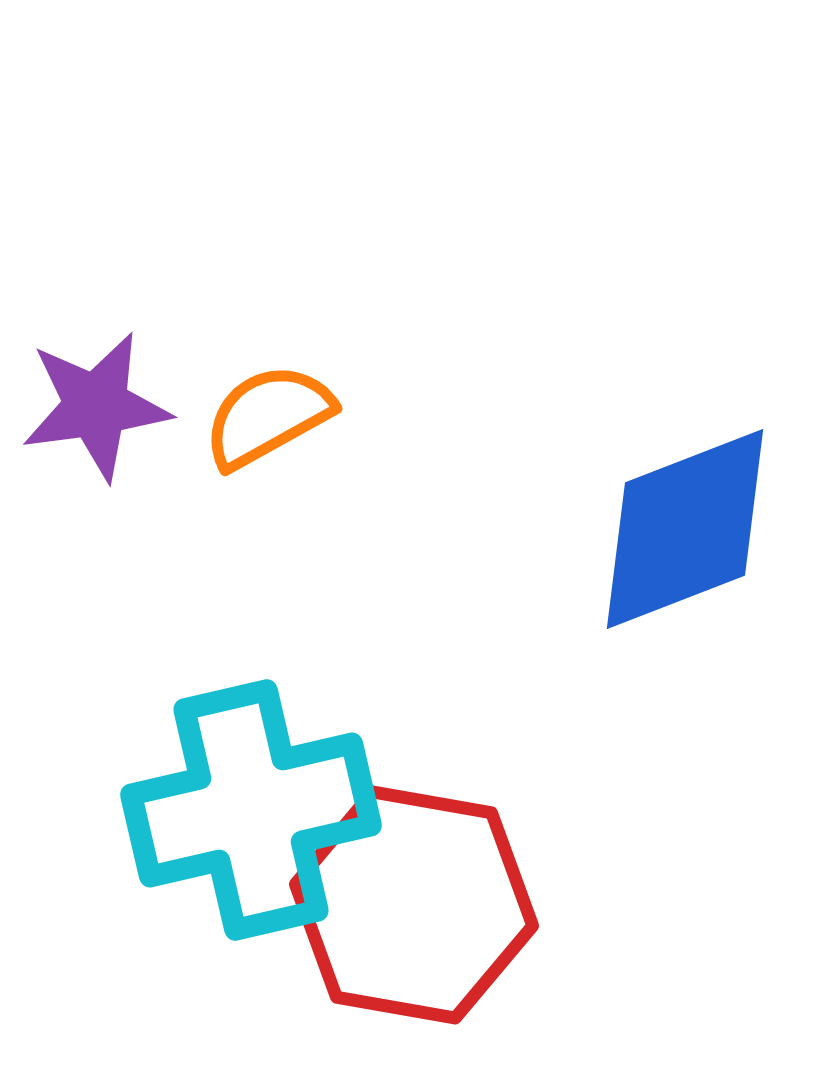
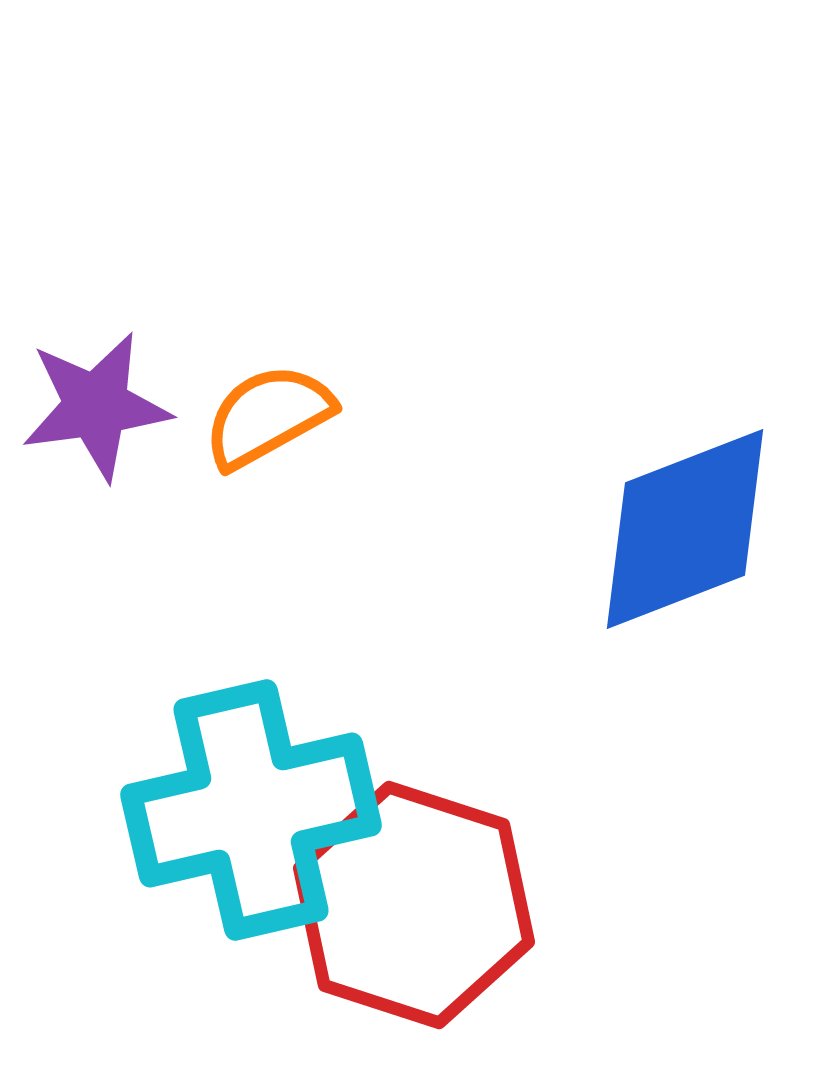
red hexagon: rotated 8 degrees clockwise
